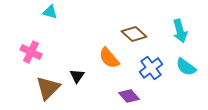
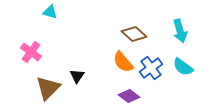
pink cross: rotated 10 degrees clockwise
orange semicircle: moved 14 px right, 4 px down
cyan semicircle: moved 3 px left
purple diamond: rotated 10 degrees counterclockwise
